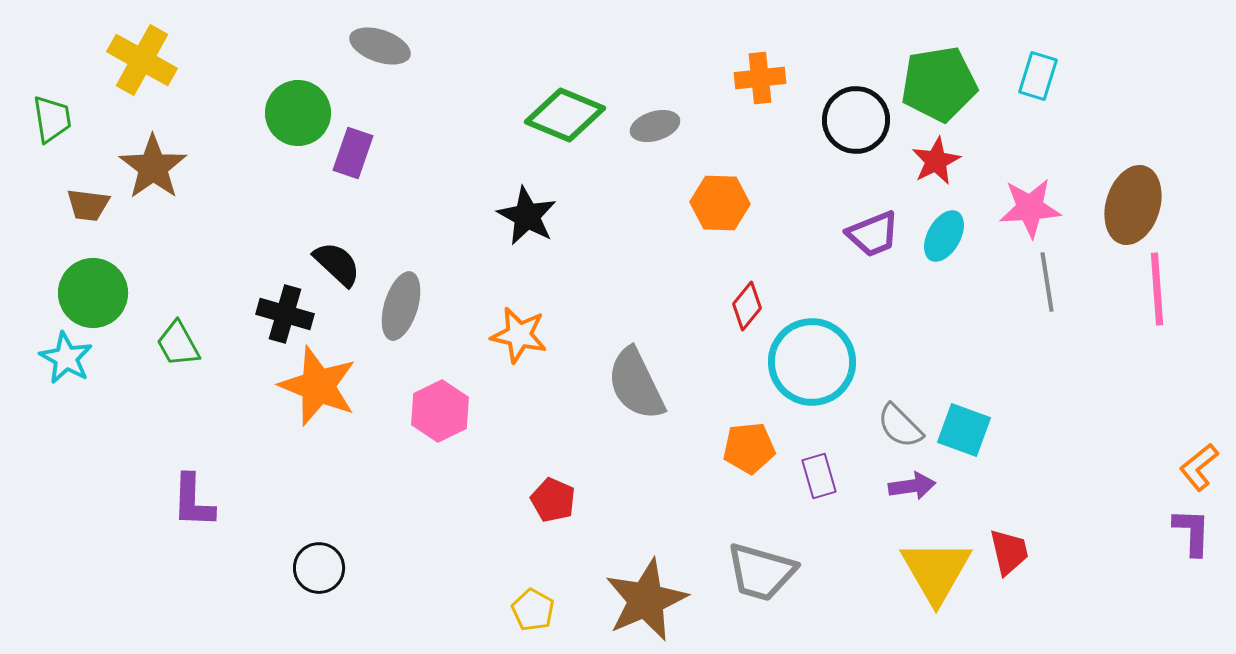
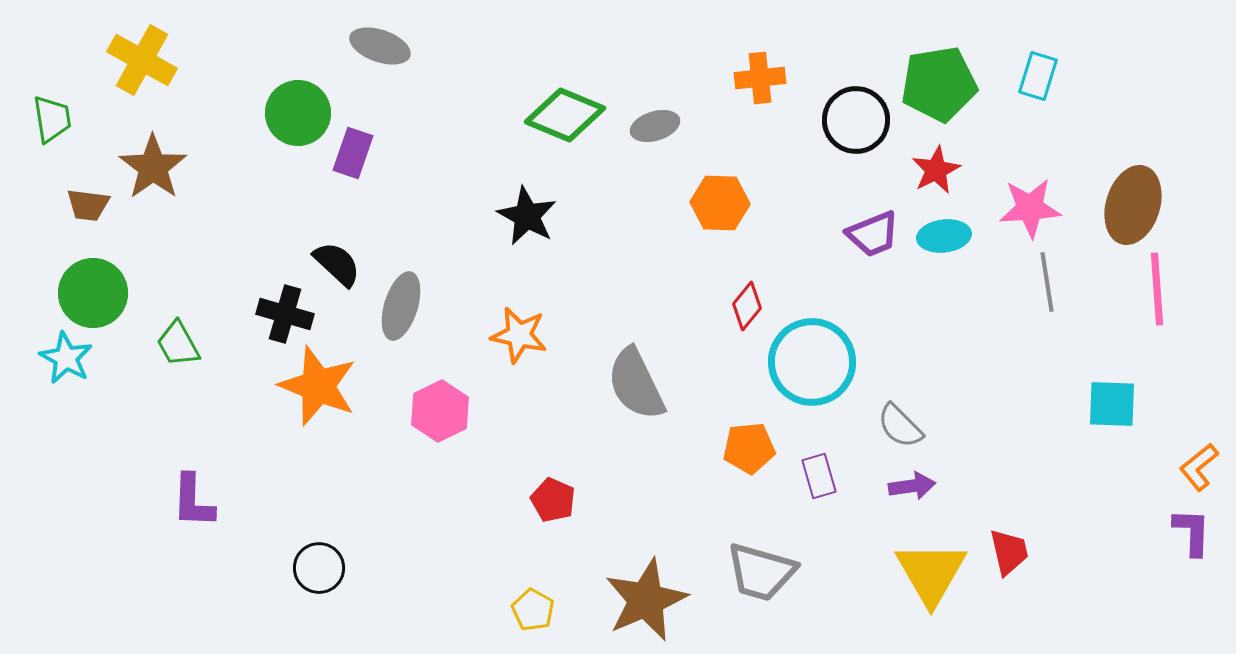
red star at (936, 161): moved 9 px down
cyan ellipse at (944, 236): rotated 54 degrees clockwise
cyan square at (964, 430): moved 148 px right, 26 px up; rotated 18 degrees counterclockwise
yellow triangle at (936, 571): moved 5 px left, 2 px down
